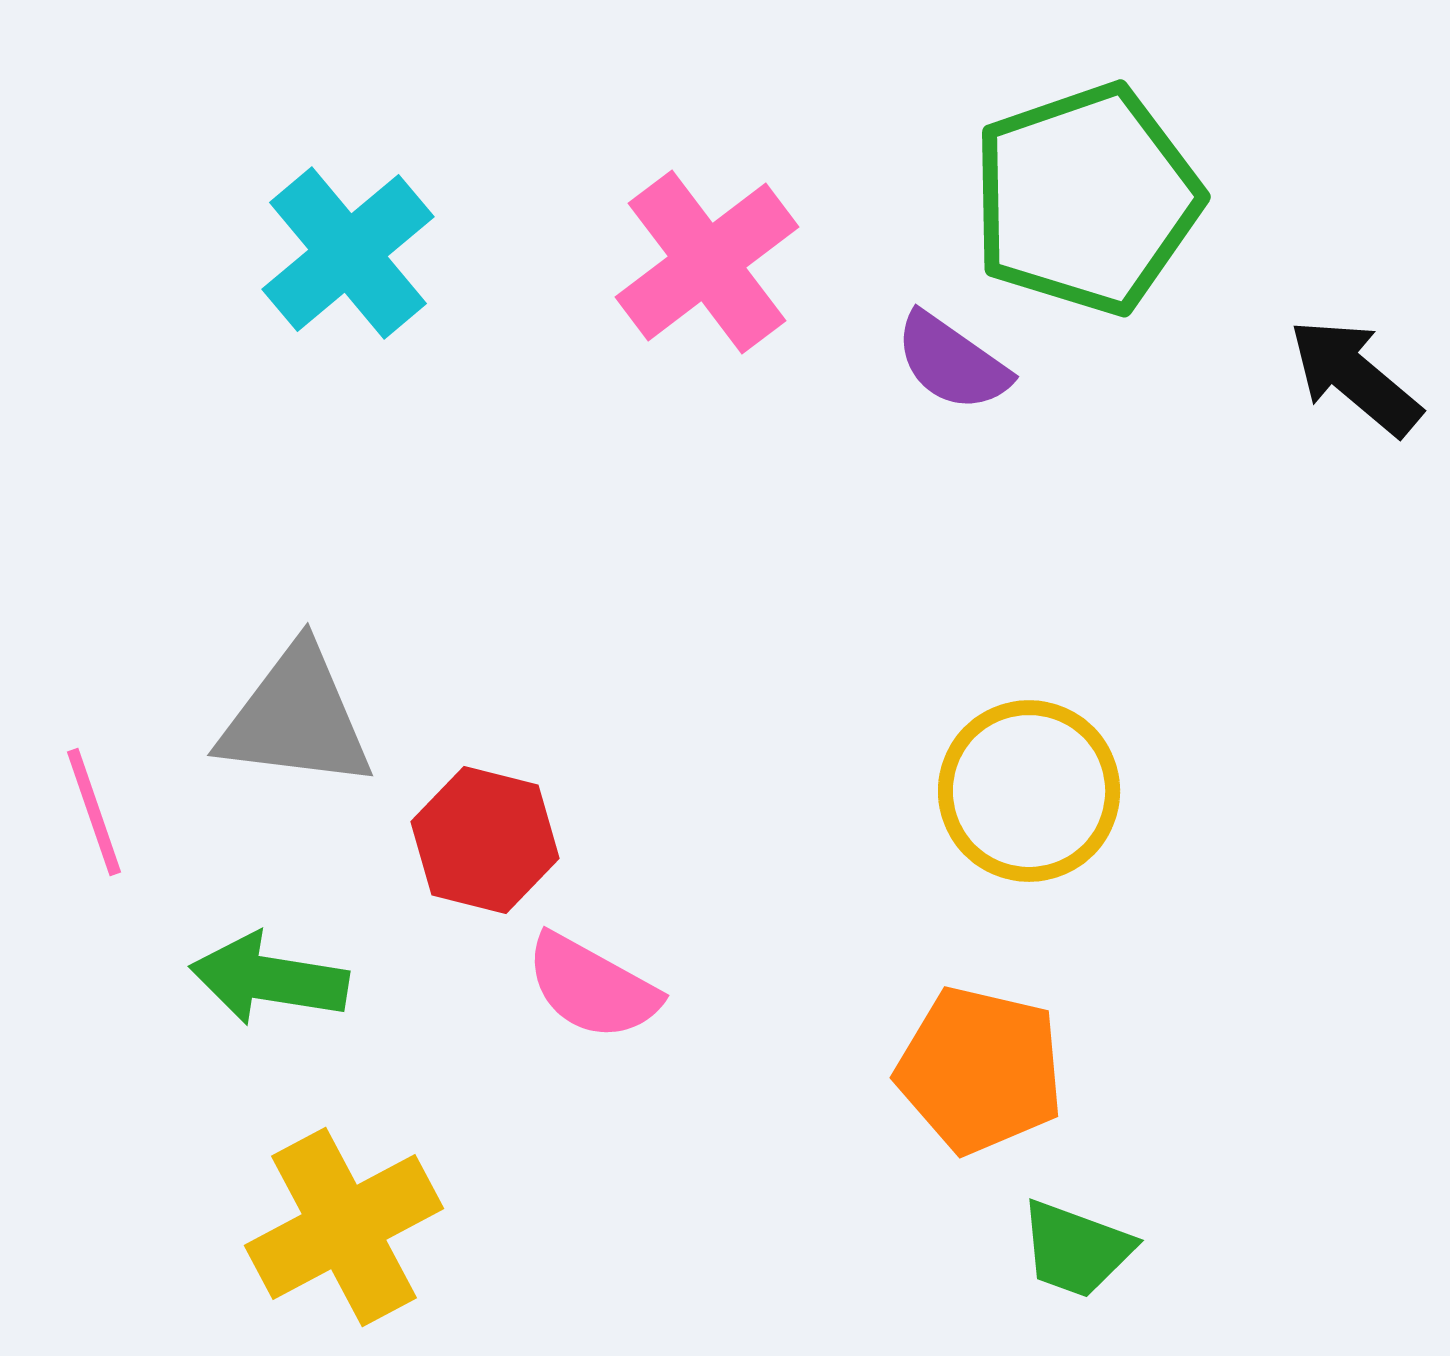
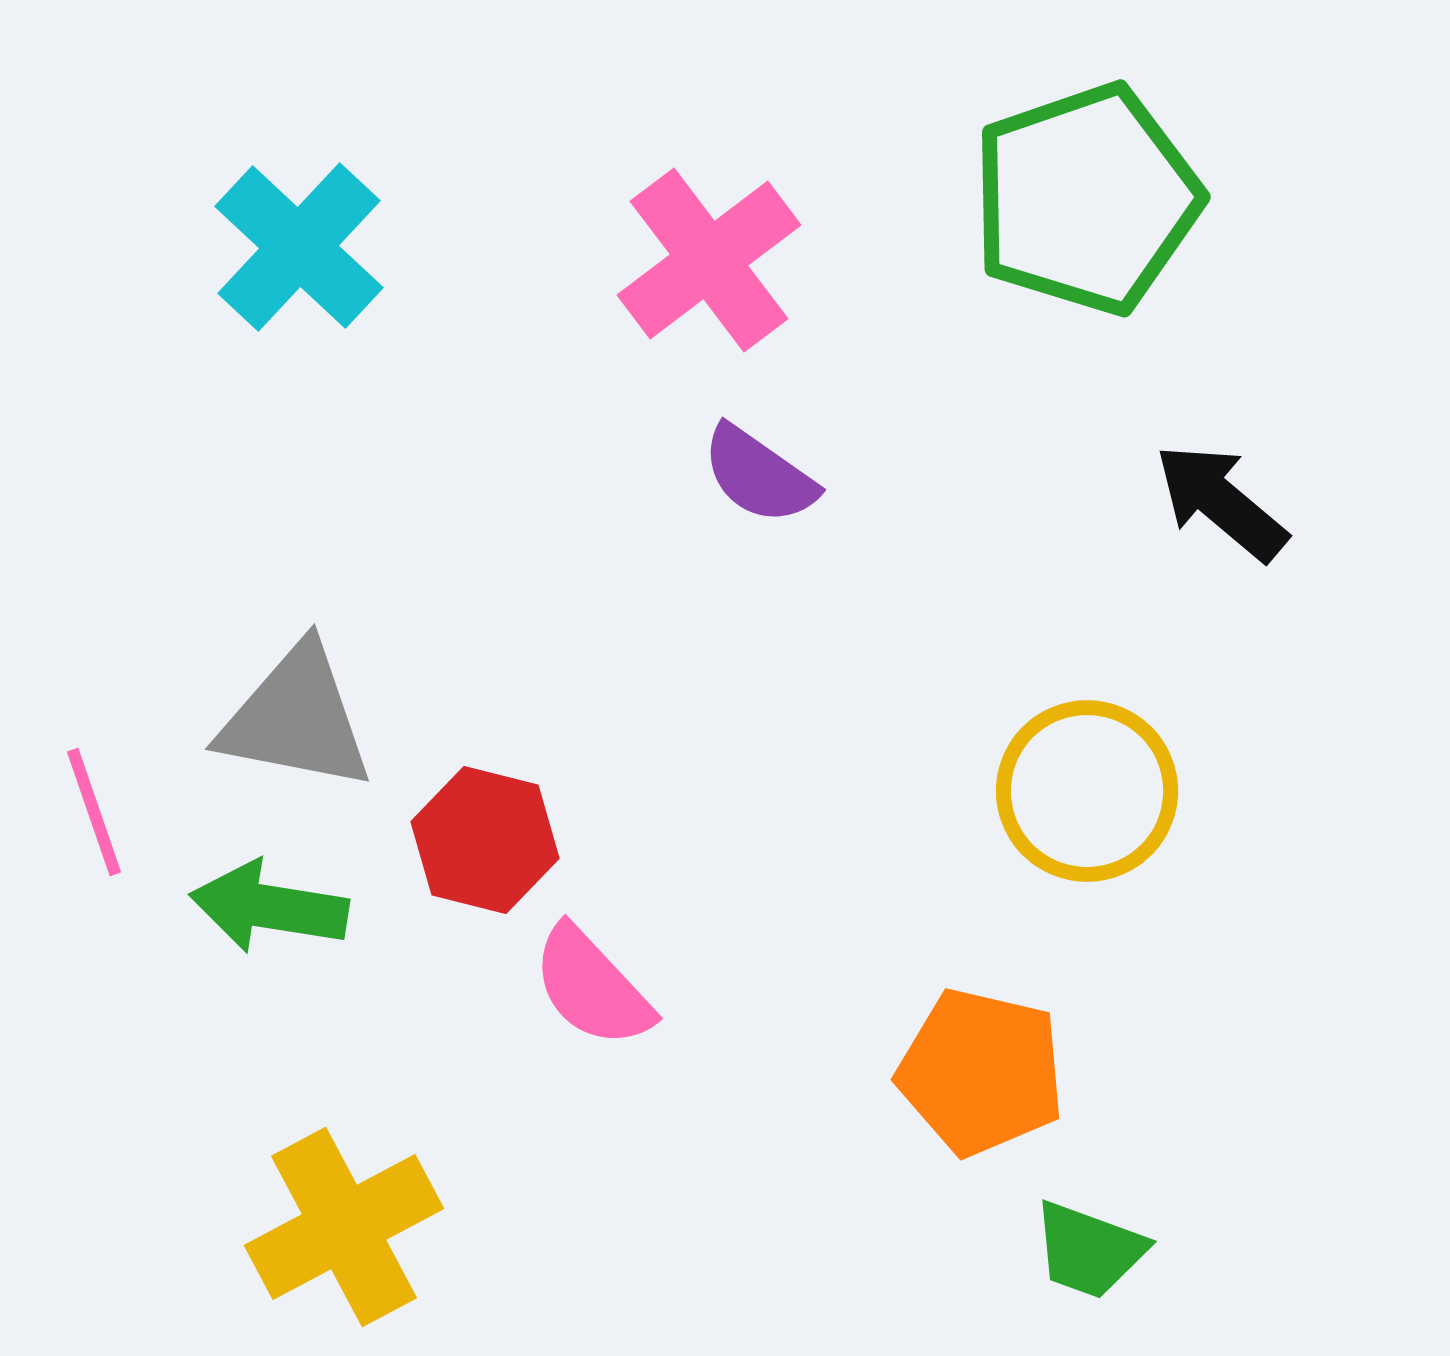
cyan cross: moved 49 px left, 6 px up; rotated 7 degrees counterclockwise
pink cross: moved 2 px right, 2 px up
purple semicircle: moved 193 px left, 113 px down
black arrow: moved 134 px left, 125 px down
gray triangle: rotated 4 degrees clockwise
yellow circle: moved 58 px right
green arrow: moved 72 px up
pink semicircle: rotated 18 degrees clockwise
orange pentagon: moved 1 px right, 2 px down
green trapezoid: moved 13 px right, 1 px down
